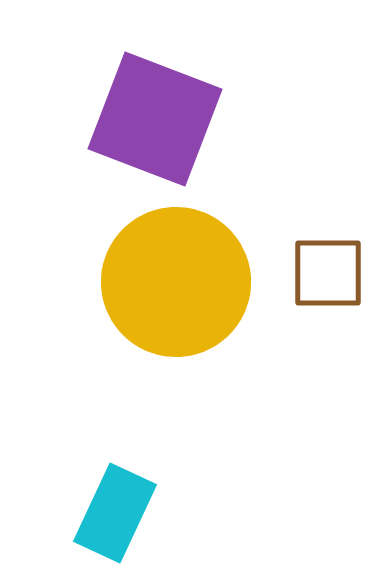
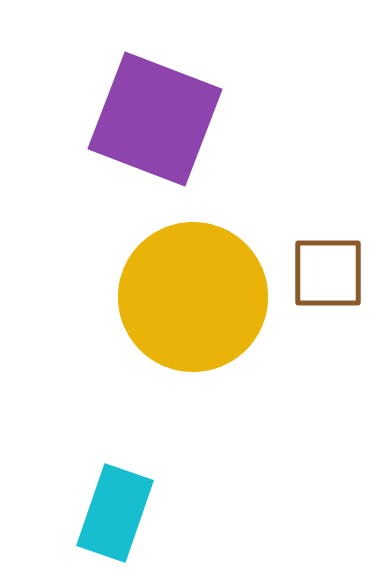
yellow circle: moved 17 px right, 15 px down
cyan rectangle: rotated 6 degrees counterclockwise
